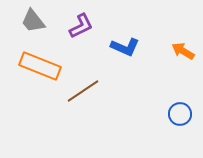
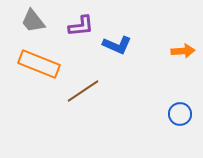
purple L-shape: rotated 20 degrees clockwise
blue L-shape: moved 8 px left, 2 px up
orange arrow: rotated 145 degrees clockwise
orange rectangle: moved 1 px left, 2 px up
